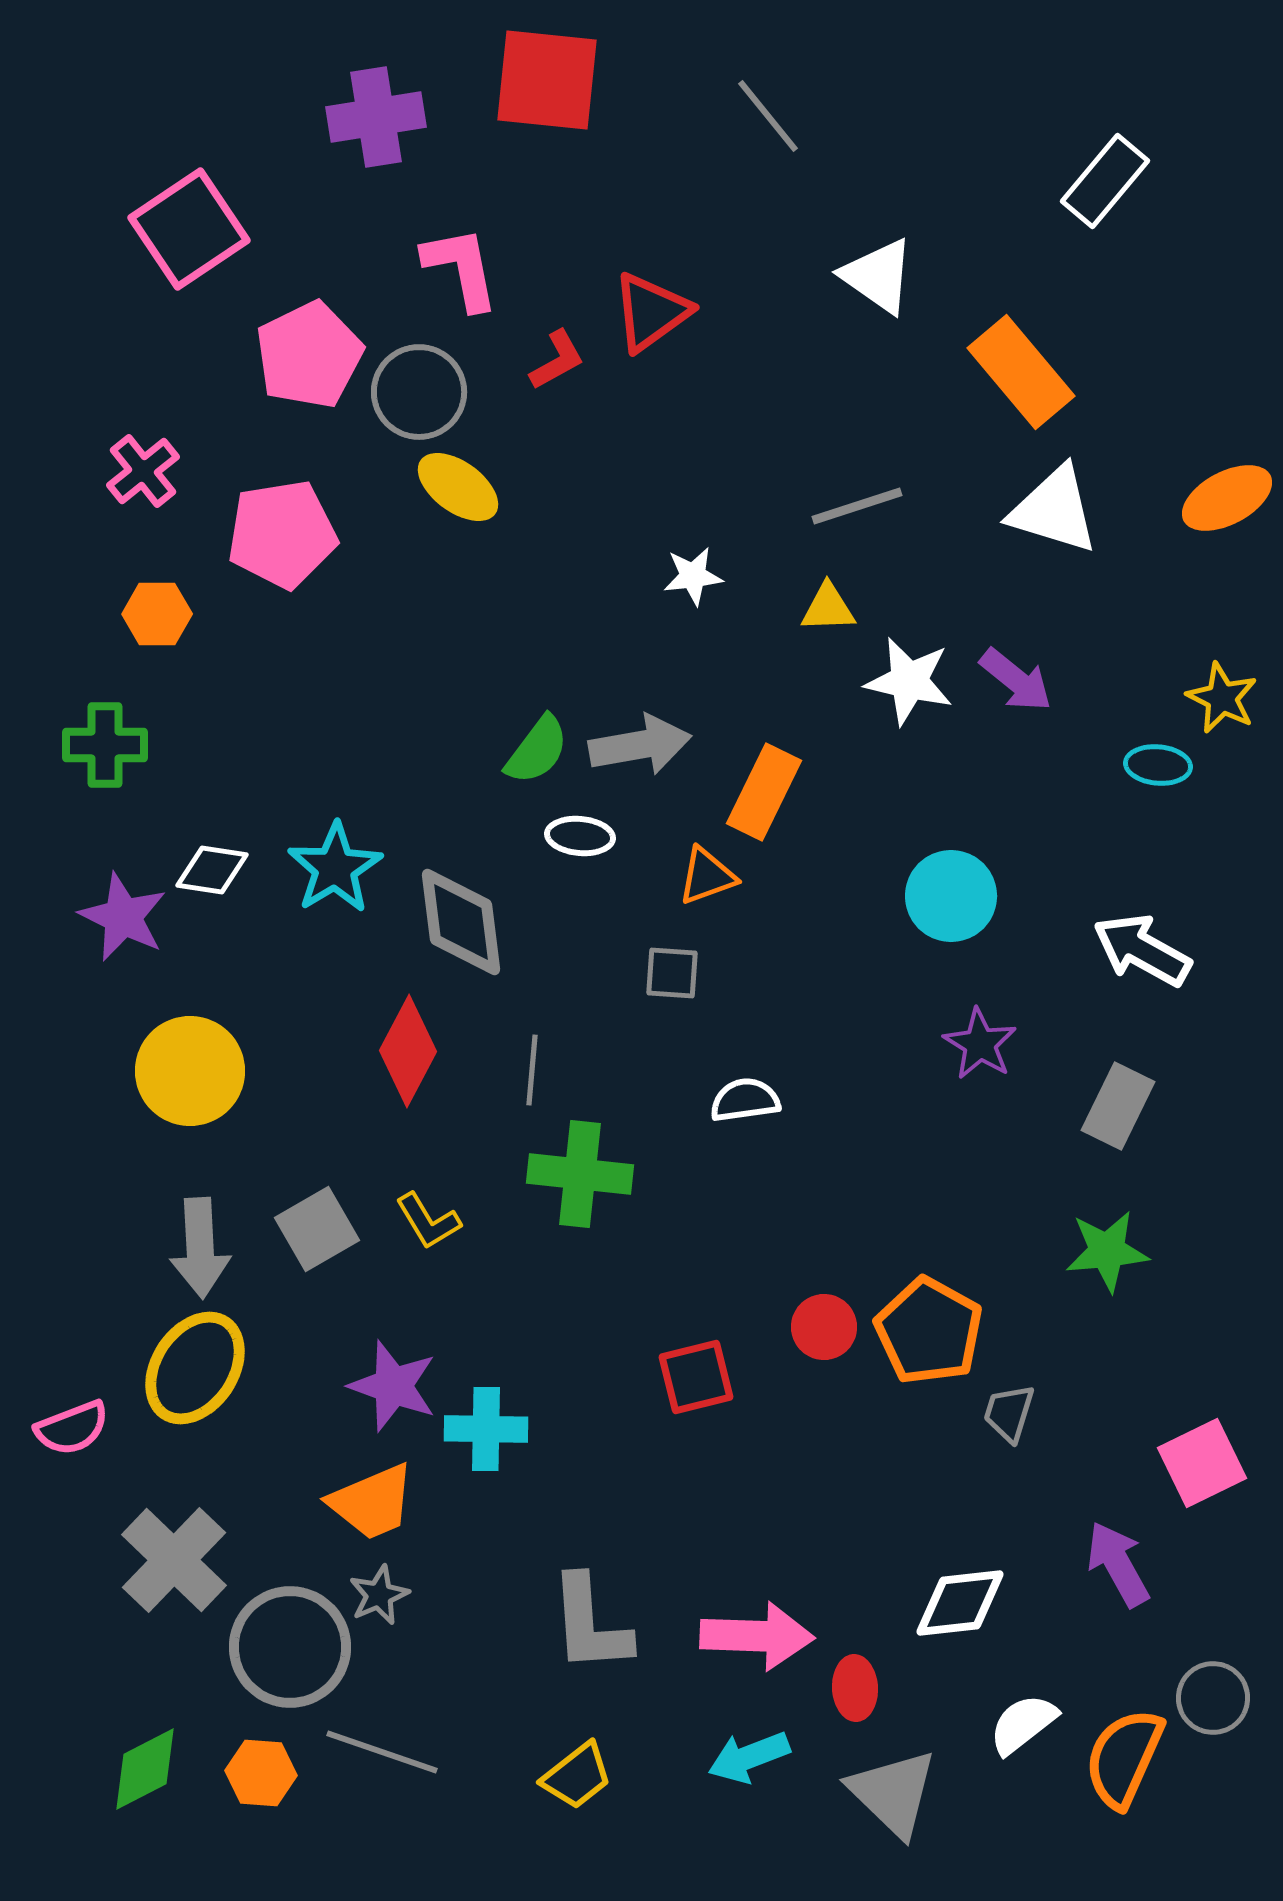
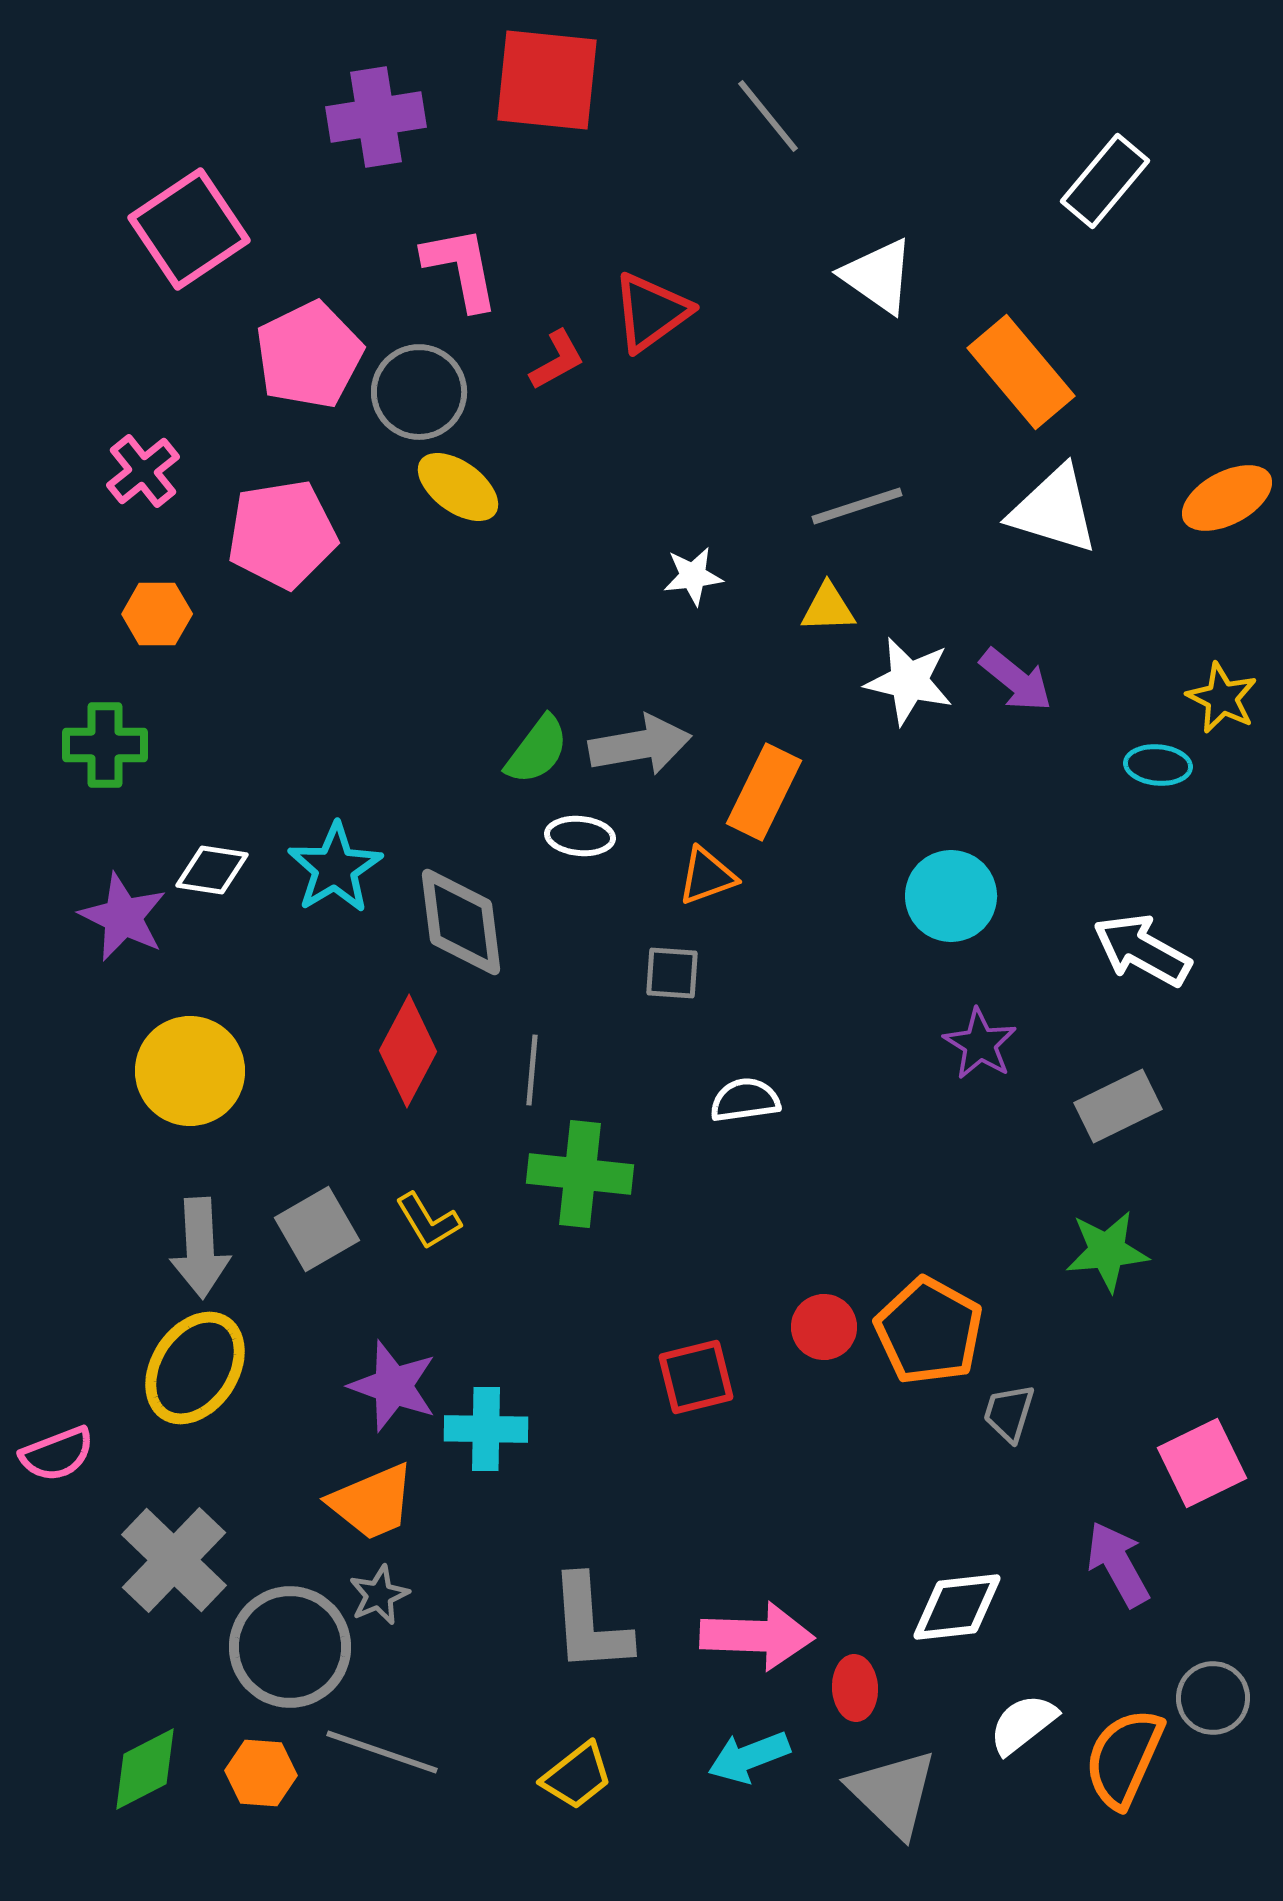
gray rectangle at (1118, 1106): rotated 38 degrees clockwise
pink semicircle at (72, 1428): moved 15 px left, 26 px down
white diamond at (960, 1603): moved 3 px left, 4 px down
